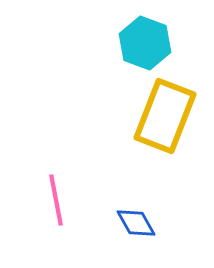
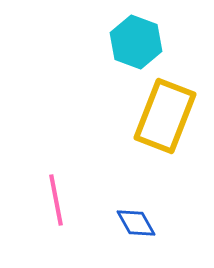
cyan hexagon: moved 9 px left, 1 px up
